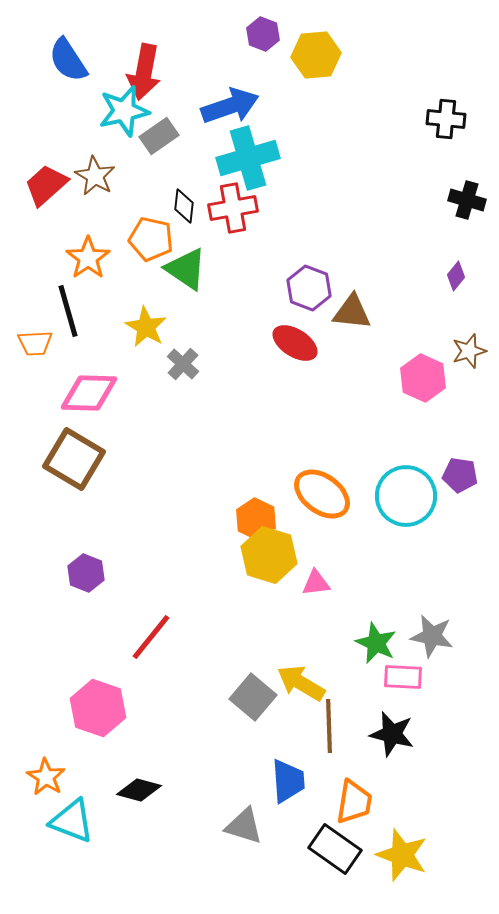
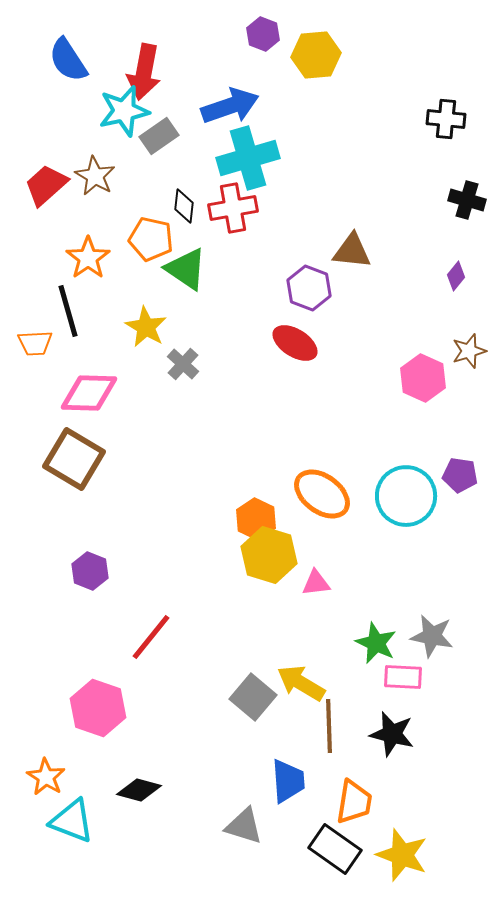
brown triangle at (352, 312): moved 61 px up
purple hexagon at (86, 573): moved 4 px right, 2 px up
